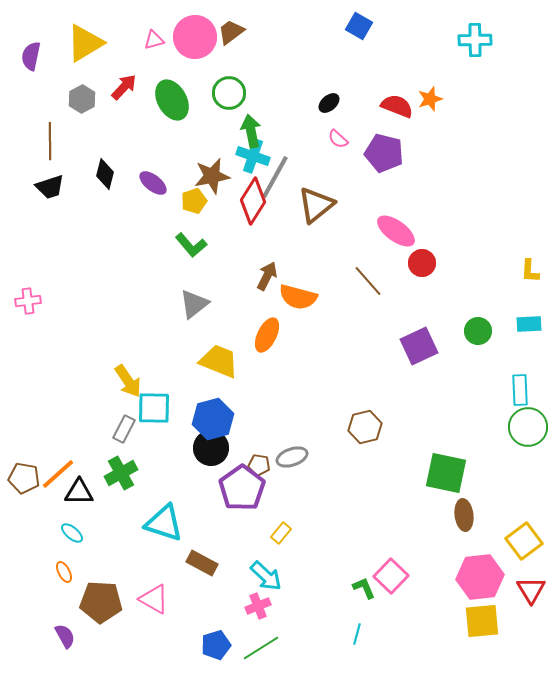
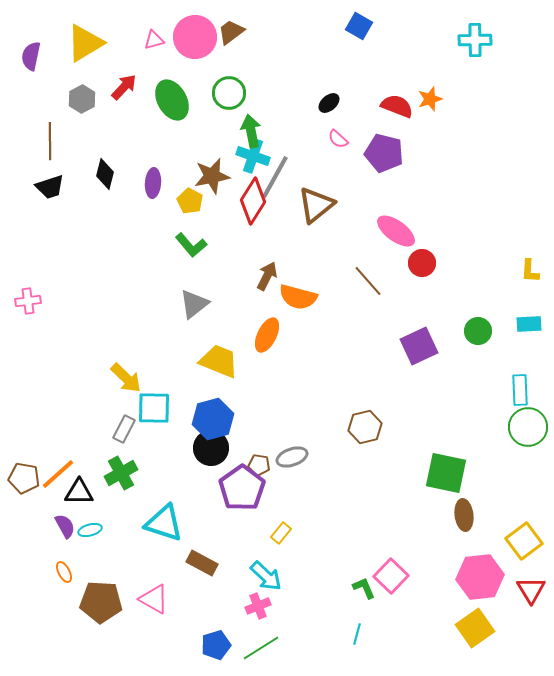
purple ellipse at (153, 183): rotated 56 degrees clockwise
yellow pentagon at (194, 201): moved 4 px left; rotated 25 degrees counterclockwise
yellow arrow at (128, 381): moved 2 px left, 3 px up; rotated 12 degrees counterclockwise
cyan ellipse at (72, 533): moved 18 px right, 3 px up; rotated 55 degrees counterclockwise
yellow square at (482, 621): moved 7 px left, 7 px down; rotated 30 degrees counterclockwise
purple semicircle at (65, 636): moved 110 px up
